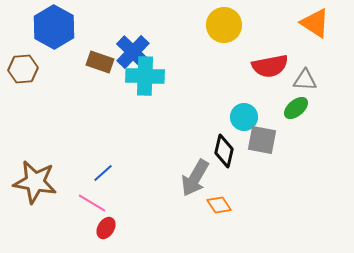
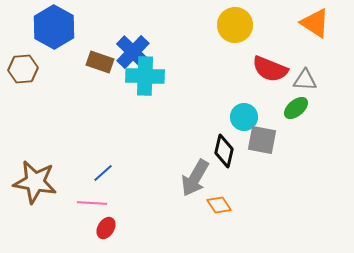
yellow circle: moved 11 px right
red semicircle: moved 3 px down; rotated 33 degrees clockwise
pink line: rotated 28 degrees counterclockwise
